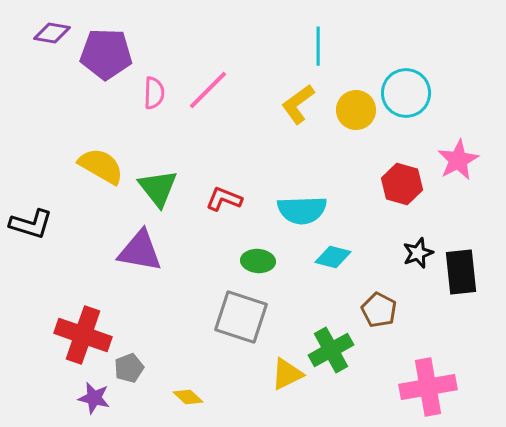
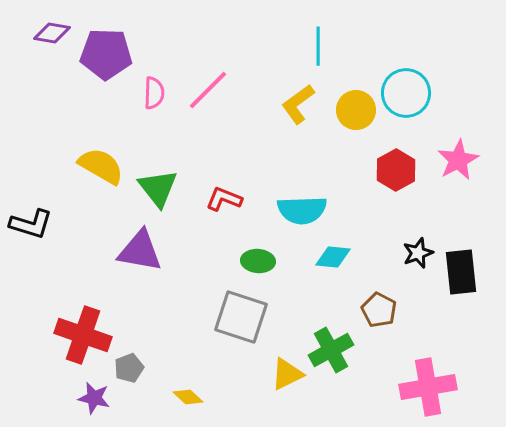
red hexagon: moved 6 px left, 14 px up; rotated 15 degrees clockwise
cyan diamond: rotated 9 degrees counterclockwise
